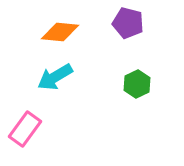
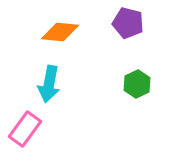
cyan arrow: moved 6 px left, 7 px down; rotated 48 degrees counterclockwise
